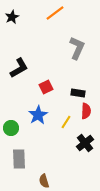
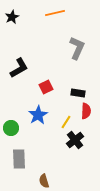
orange line: rotated 24 degrees clockwise
black cross: moved 10 px left, 3 px up
